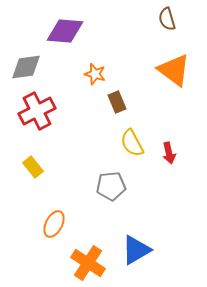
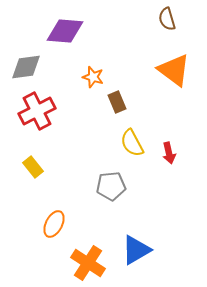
orange star: moved 2 px left, 3 px down
